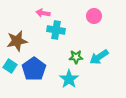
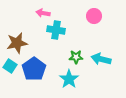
brown star: moved 2 px down
cyan arrow: moved 2 px right, 2 px down; rotated 48 degrees clockwise
